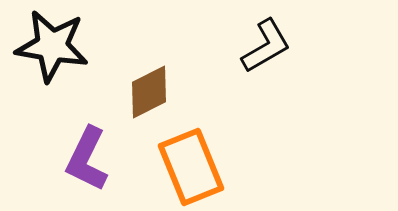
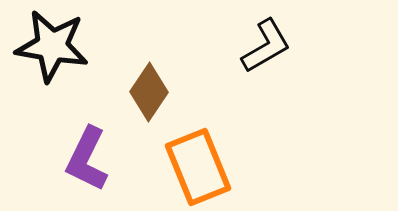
brown diamond: rotated 30 degrees counterclockwise
orange rectangle: moved 7 px right
